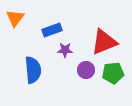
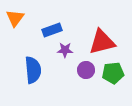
red triangle: moved 2 px left; rotated 8 degrees clockwise
